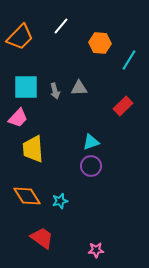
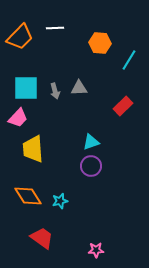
white line: moved 6 px left, 2 px down; rotated 48 degrees clockwise
cyan square: moved 1 px down
orange diamond: moved 1 px right
